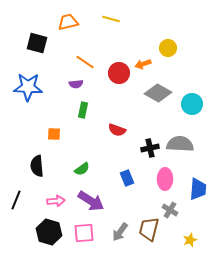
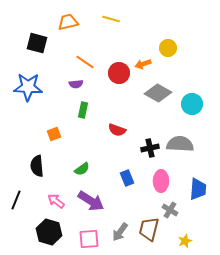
orange square: rotated 24 degrees counterclockwise
pink ellipse: moved 4 px left, 2 px down
pink arrow: rotated 138 degrees counterclockwise
pink square: moved 5 px right, 6 px down
yellow star: moved 5 px left, 1 px down
